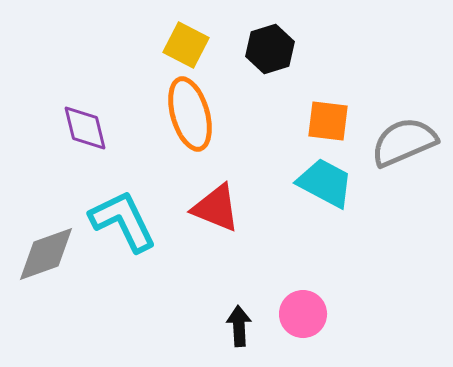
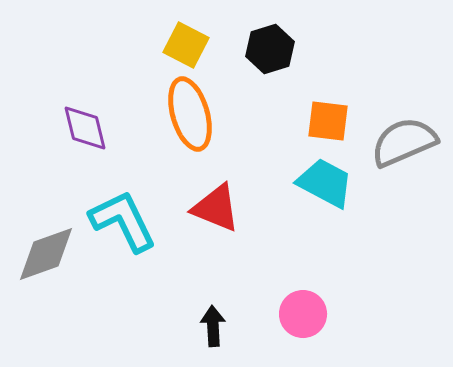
black arrow: moved 26 px left
